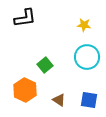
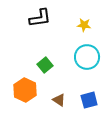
black L-shape: moved 15 px right
blue square: rotated 24 degrees counterclockwise
